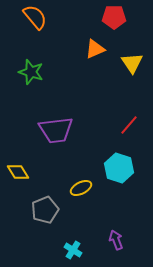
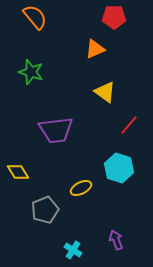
yellow triangle: moved 27 px left, 29 px down; rotated 20 degrees counterclockwise
